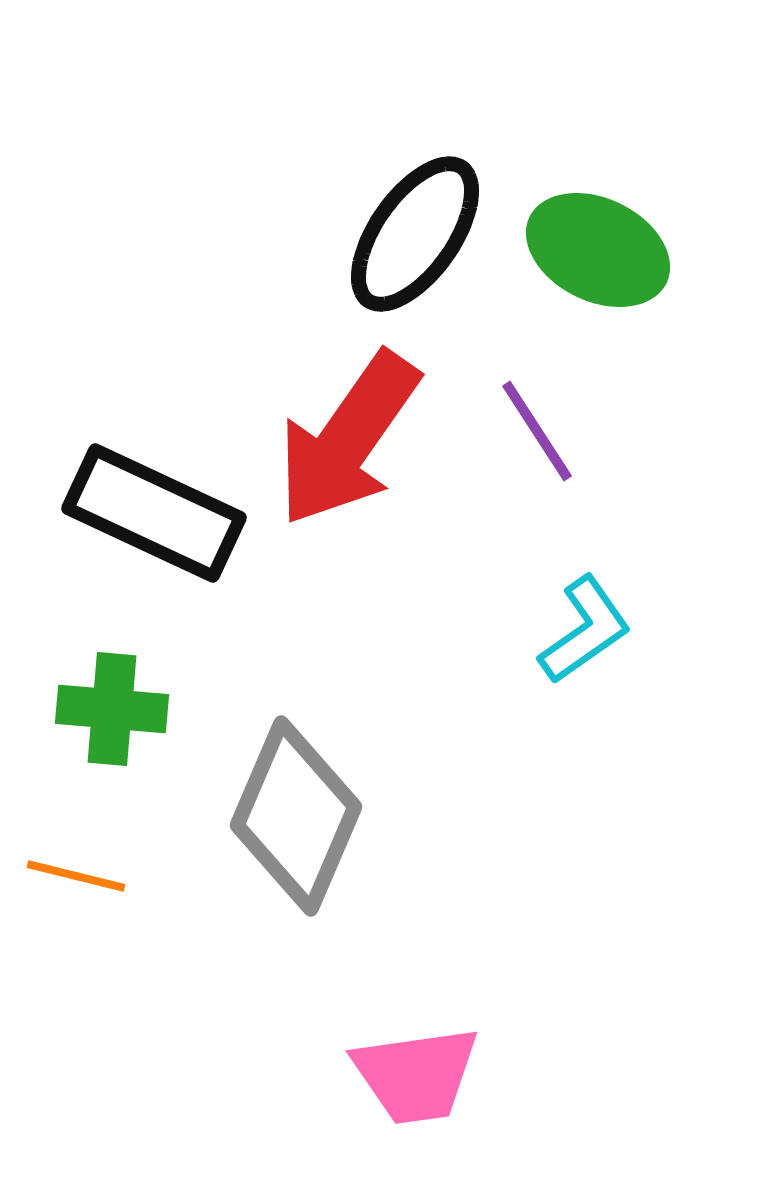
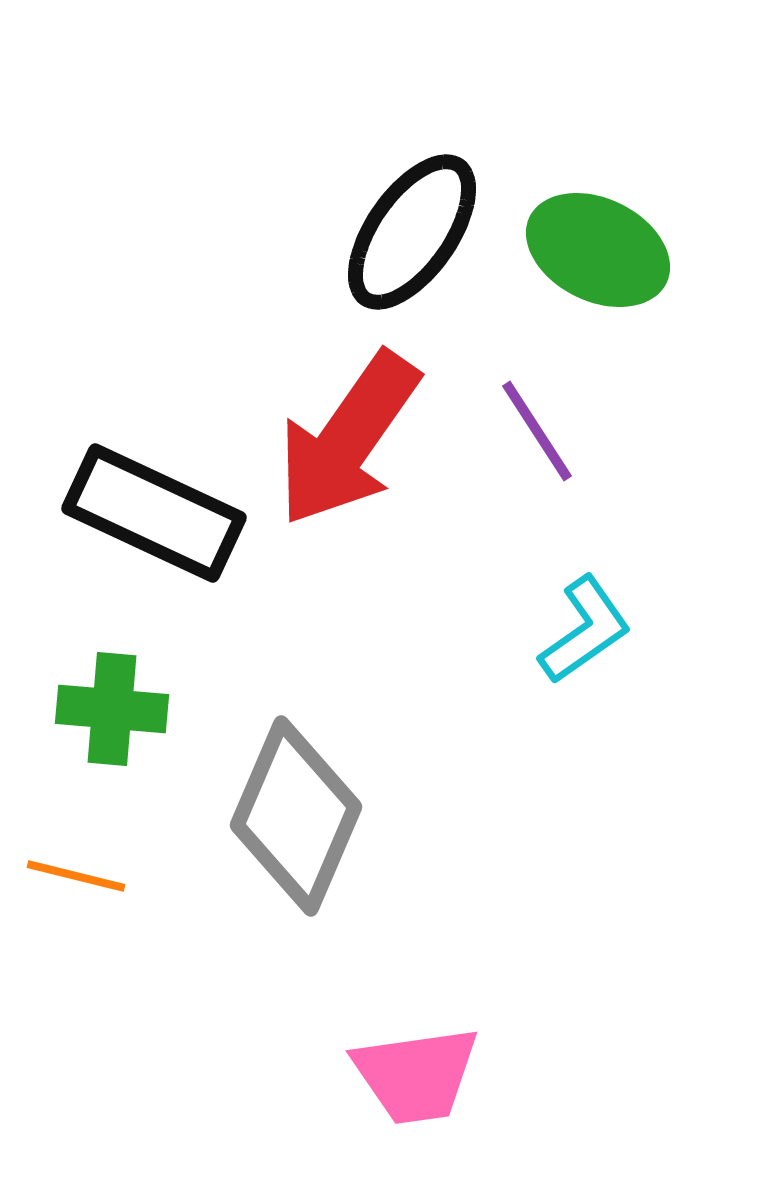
black ellipse: moved 3 px left, 2 px up
